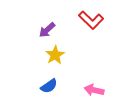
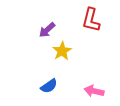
red L-shape: rotated 60 degrees clockwise
yellow star: moved 7 px right, 4 px up
pink arrow: moved 1 px down
